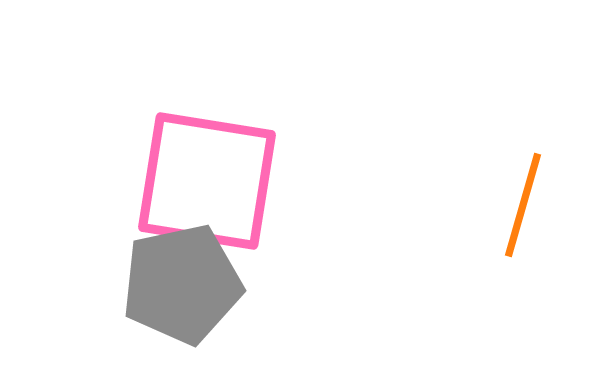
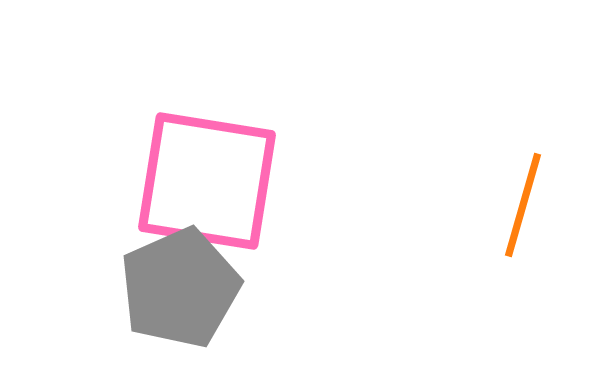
gray pentagon: moved 2 px left, 4 px down; rotated 12 degrees counterclockwise
